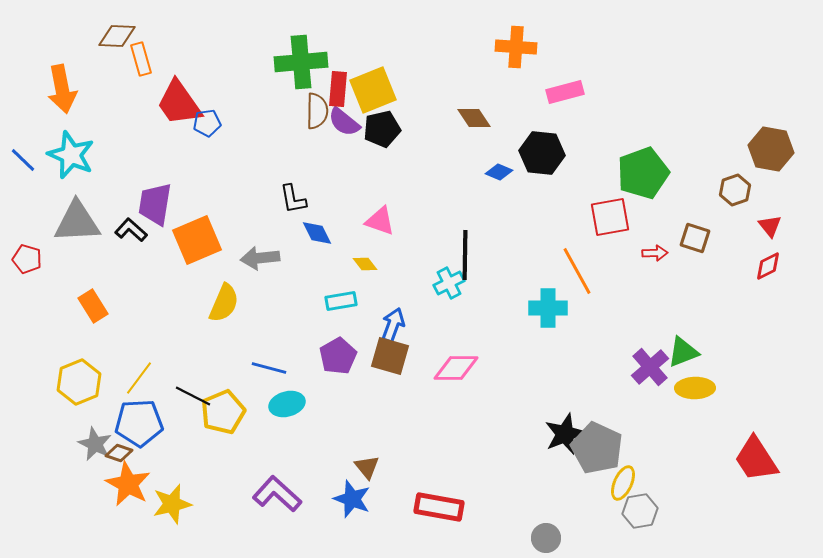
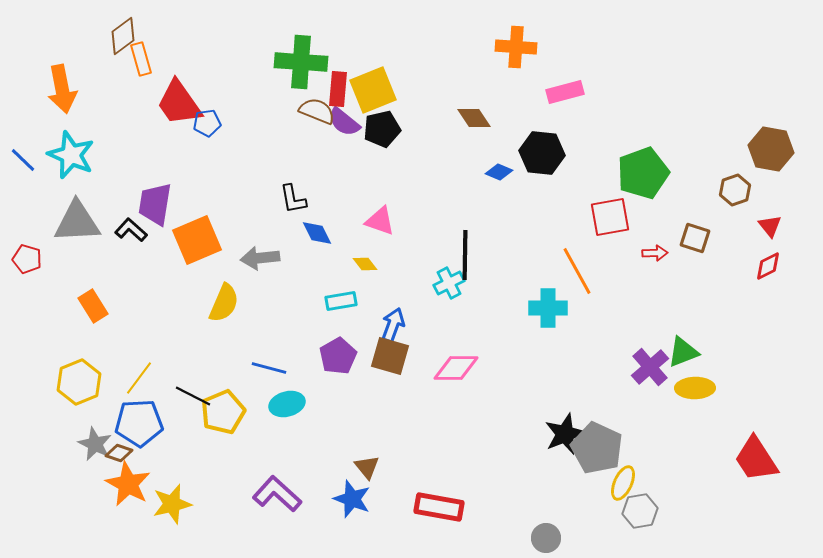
brown diamond at (117, 36): moved 6 px right; rotated 39 degrees counterclockwise
green cross at (301, 62): rotated 9 degrees clockwise
brown semicircle at (317, 111): rotated 69 degrees counterclockwise
